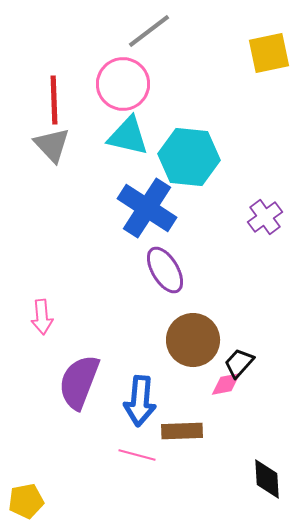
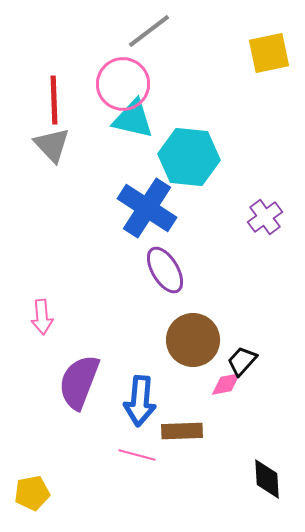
cyan triangle: moved 5 px right, 17 px up
black trapezoid: moved 3 px right, 2 px up
yellow pentagon: moved 6 px right, 8 px up
